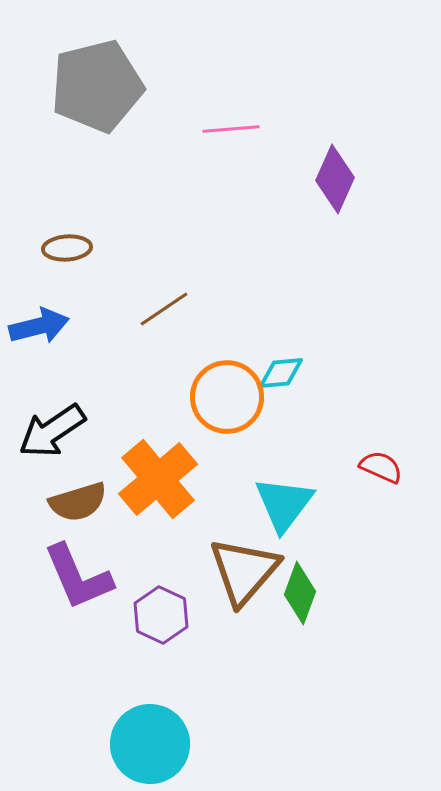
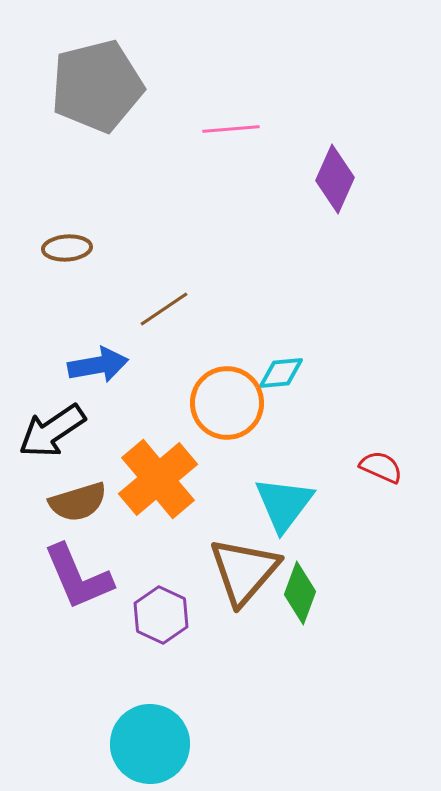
blue arrow: moved 59 px right, 39 px down; rotated 4 degrees clockwise
orange circle: moved 6 px down
